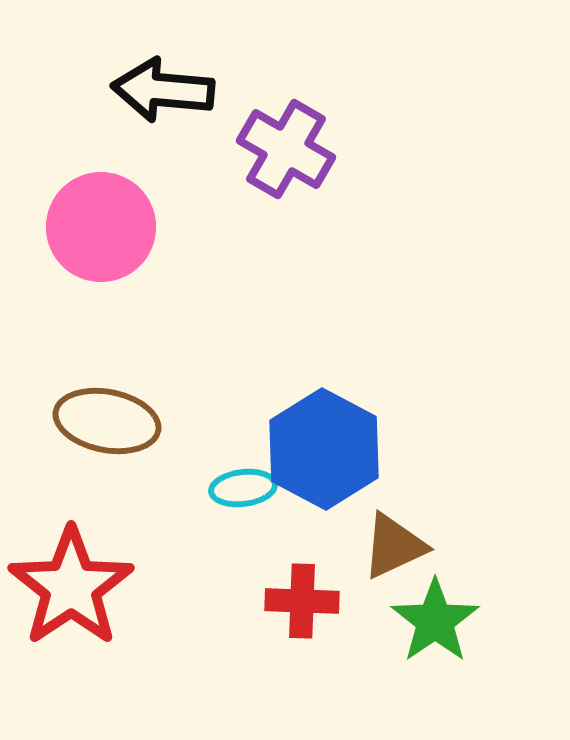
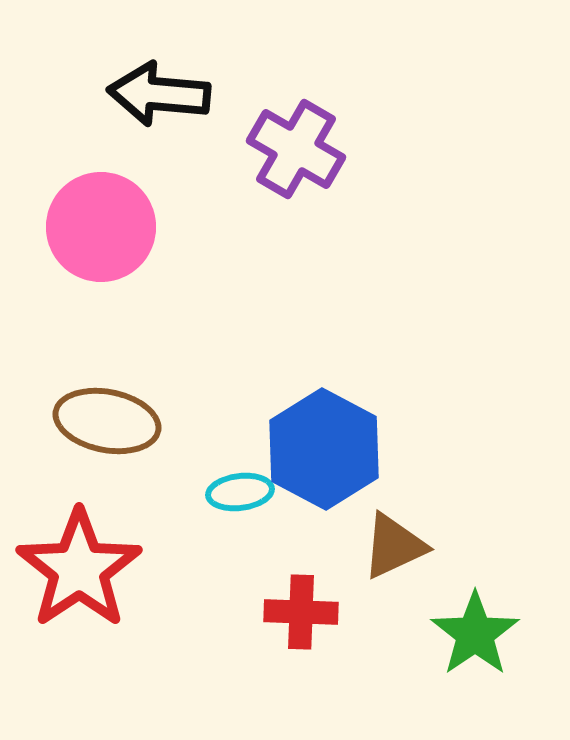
black arrow: moved 4 px left, 4 px down
purple cross: moved 10 px right
cyan ellipse: moved 3 px left, 4 px down
red star: moved 8 px right, 18 px up
red cross: moved 1 px left, 11 px down
green star: moved 40 px right, 13 px down
